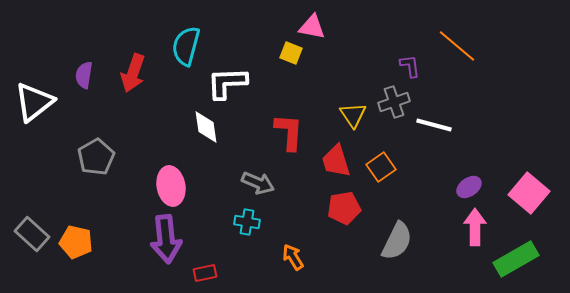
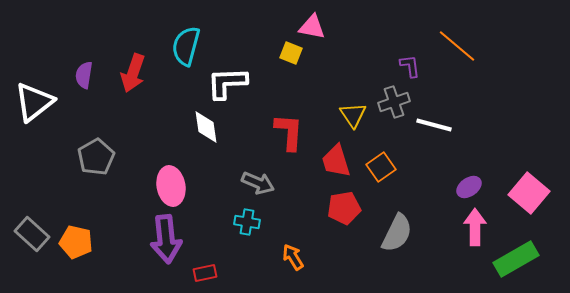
gray semicircle: moved 8 px up
